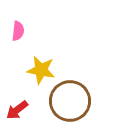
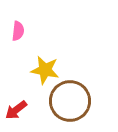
yellow star: moved 4 px right
red arrow: moved 1 px left
